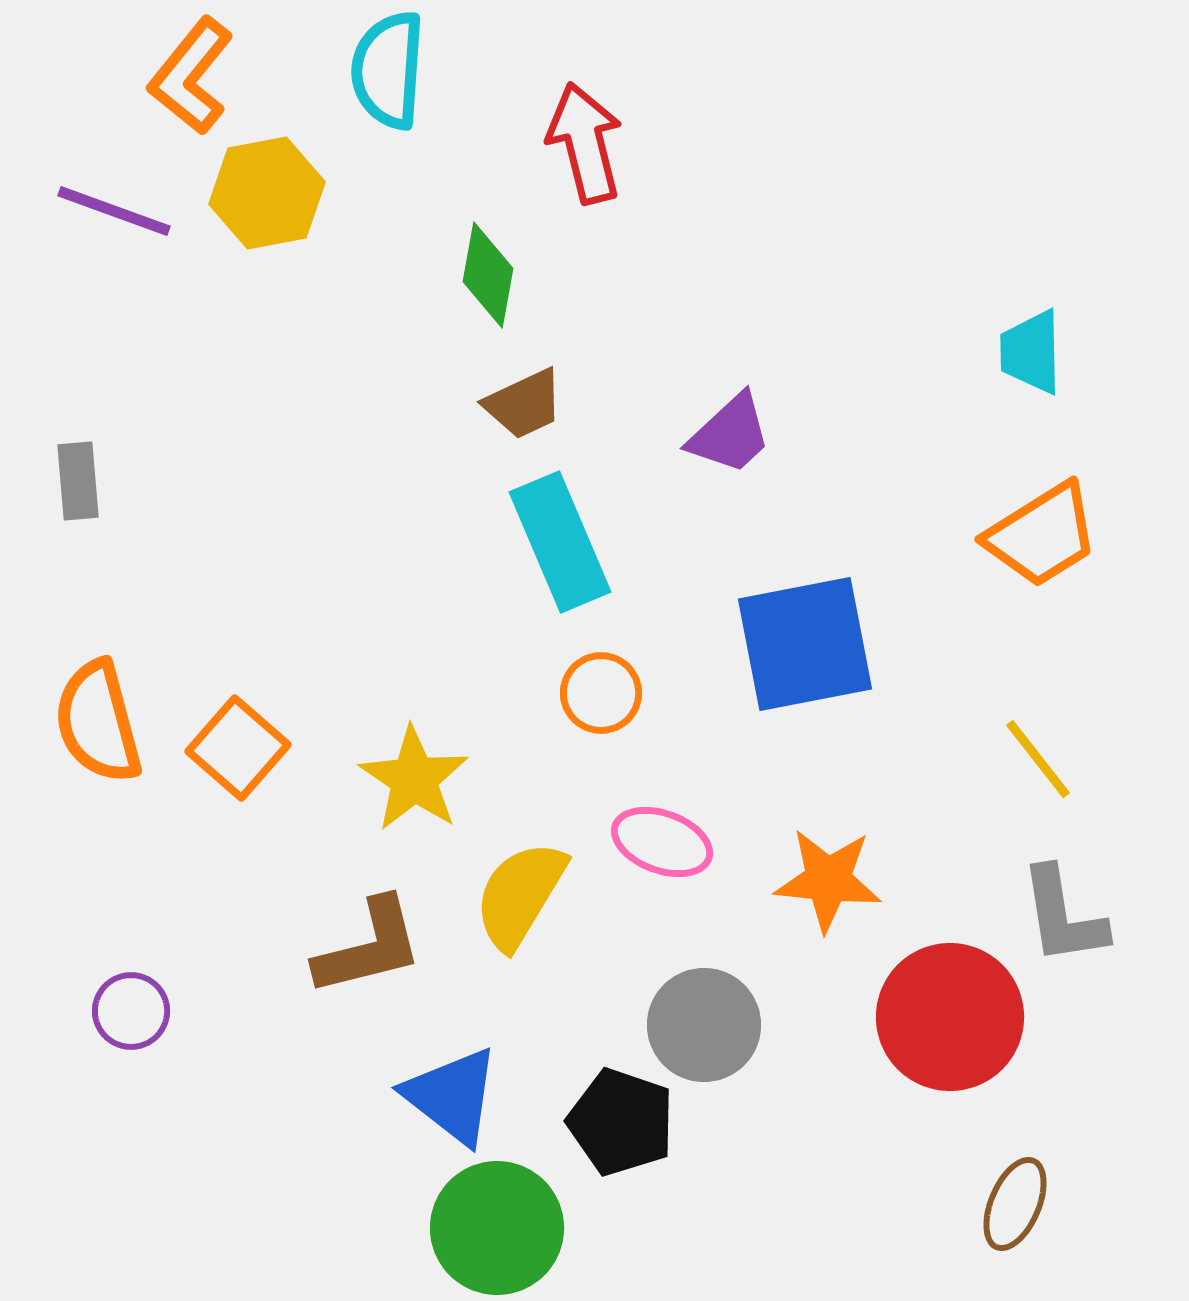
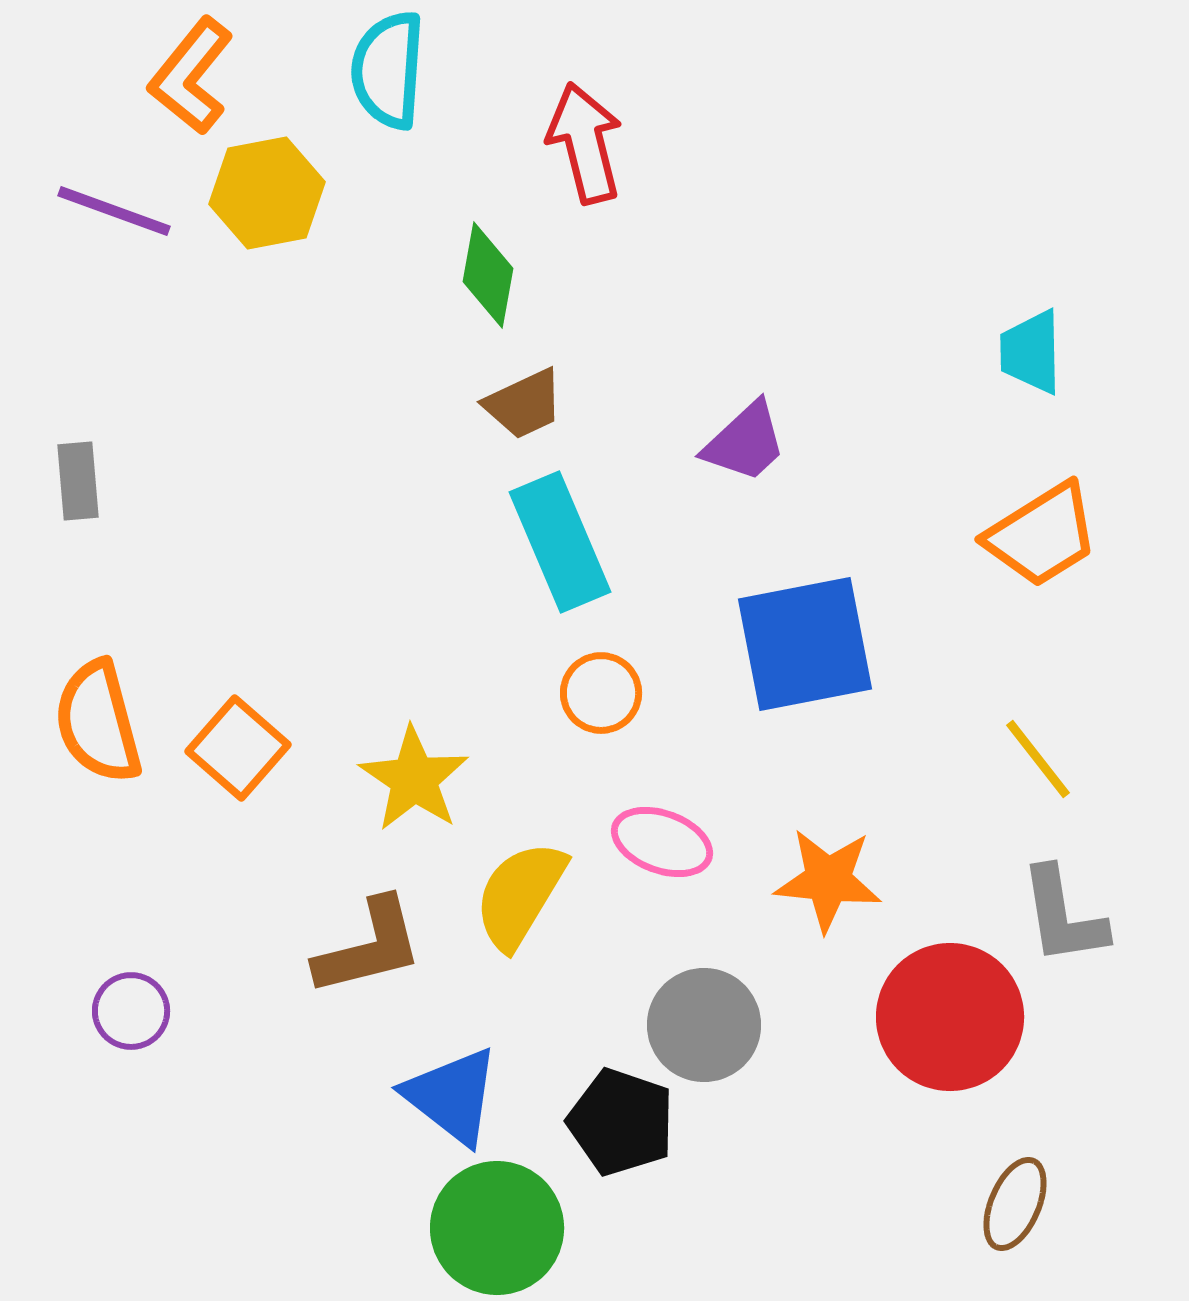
purple trapezoid: moved 15 px right, 8 px down
